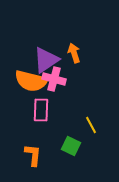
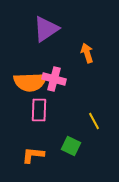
orange arrow: moved 13 px right
purple triangle: moved 31 px up
orange semicircle: moved 1 px left, 1 px down; rotated 16 degrees counterclockwise
pink rectangle: moved 2 px left
yellow line: moved 3 px right, 4 px up
orange L-shape: rotated 90 degrees counterclockwise
